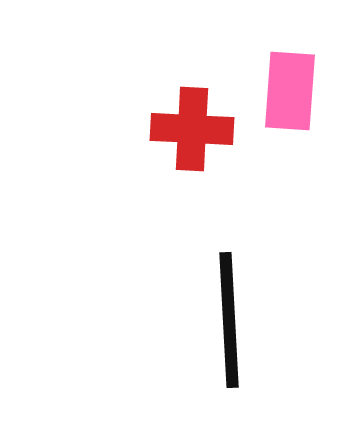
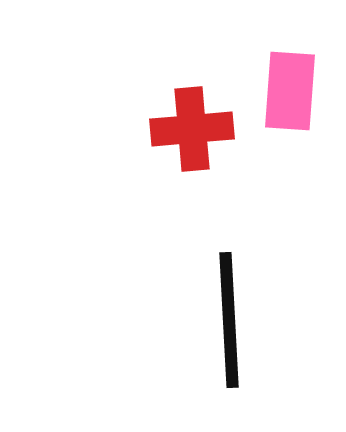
red cross: rotated 8 degrees counterclockwise
